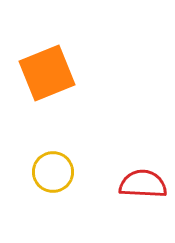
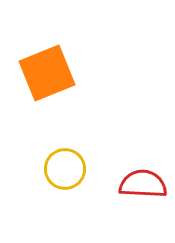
yellow circle: moved 12 px right, 3 px up
